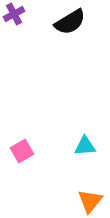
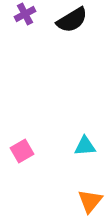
purple cross: moved 11 px right
black semicircle: moved 2 px right, 2 px up
